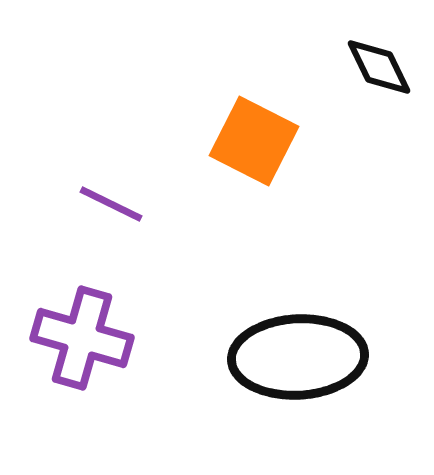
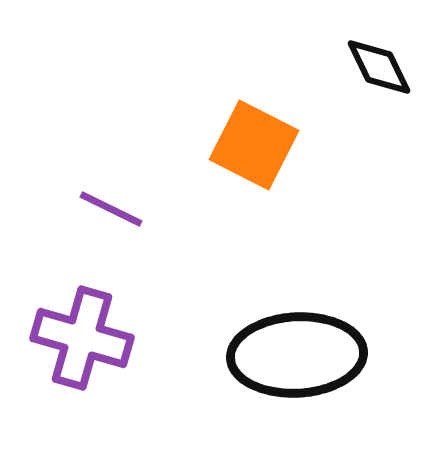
orange square: moved 4 px down
purple line: moved 5 px down
black ellipse: moved 1 px left, 2 px up
